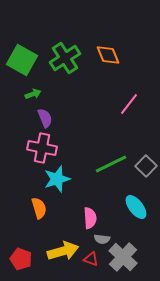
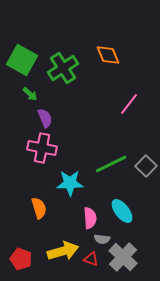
green cross: moved 2 px left, 10 px down
green arrow: moved 3 px left; rotated 63 degrees clockwise
cyan star: moved 13 px right, 4 px down; rotated 16 degrees clockwise
cyan ellipse: moved 14 px left, 4 px down
